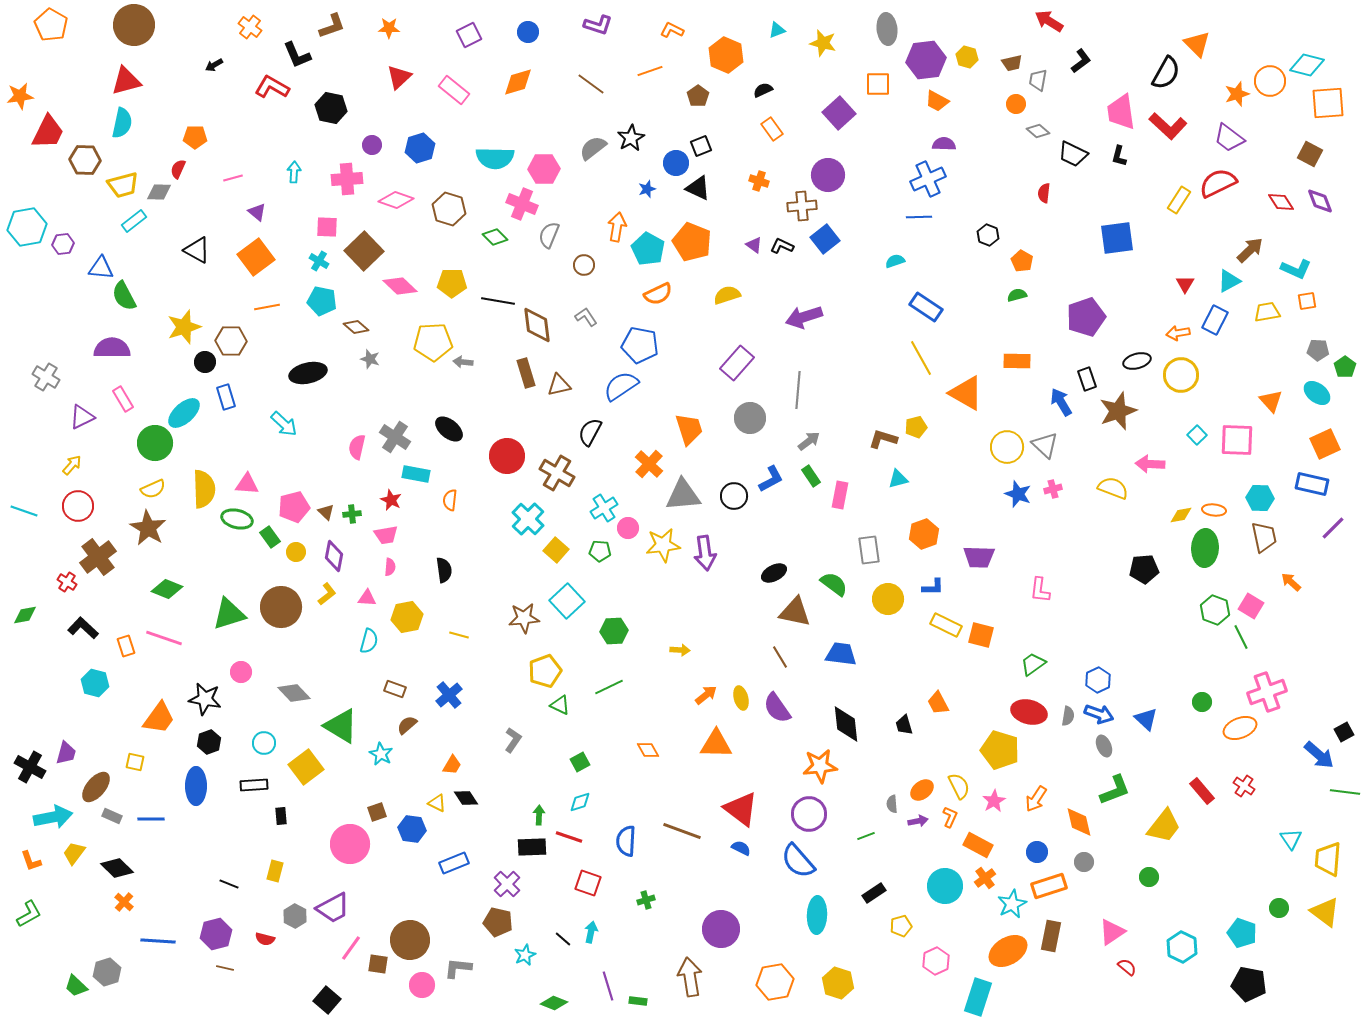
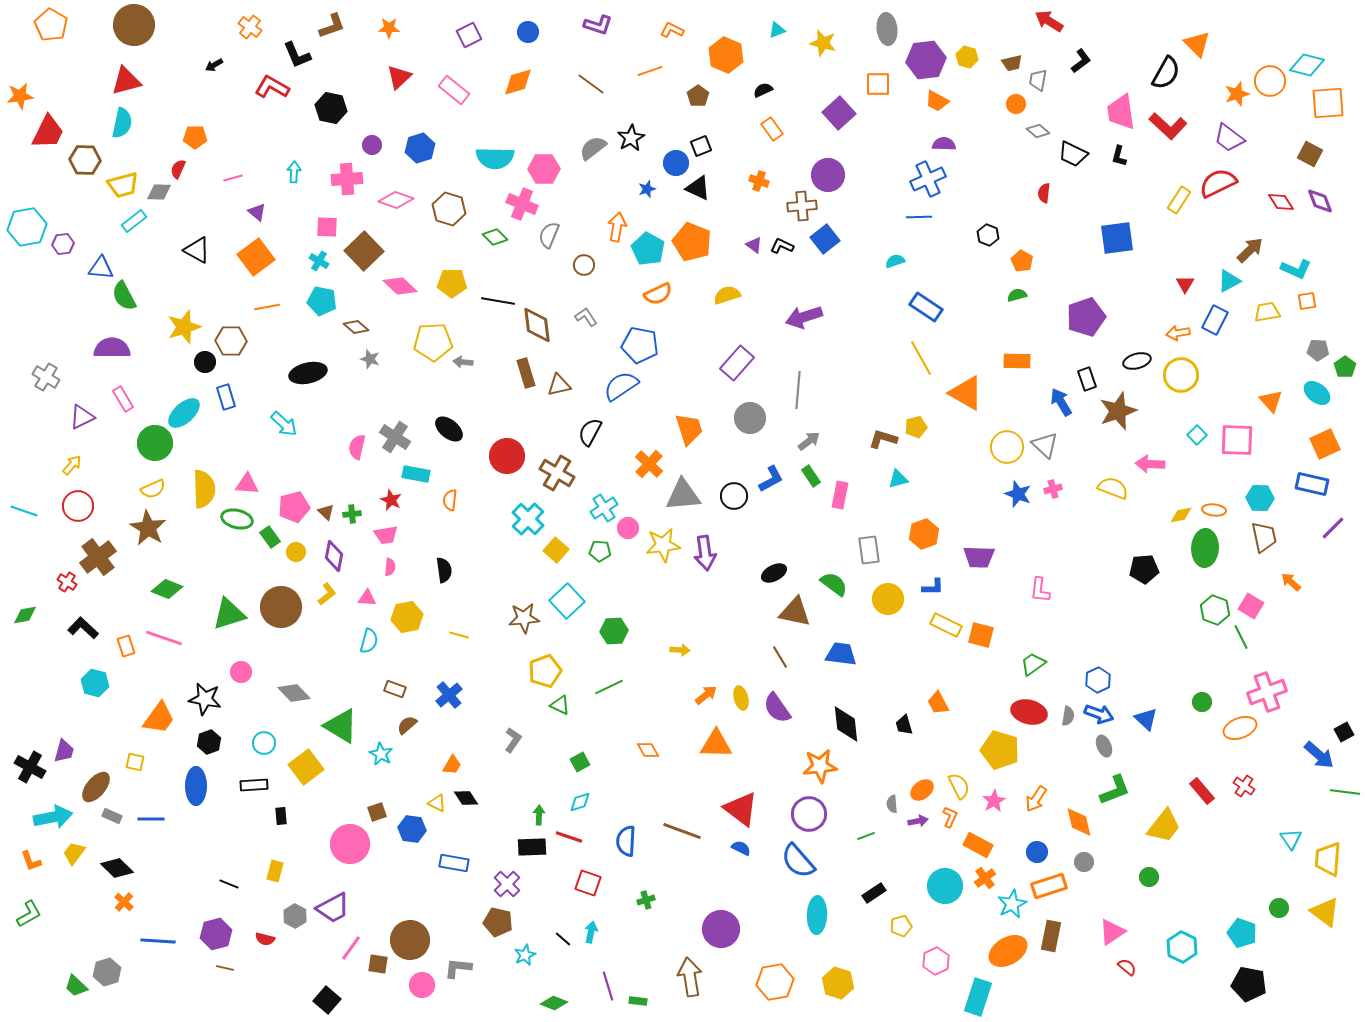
purple trapezoid at (66, 753): moved 2 px left, 2 px up
blue rectangle at (454, 863): rotated 32 degrees clockwise
